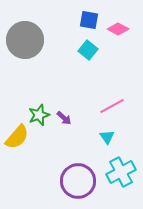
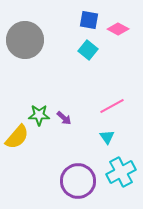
green star: rotated 20 degrees clockwise
